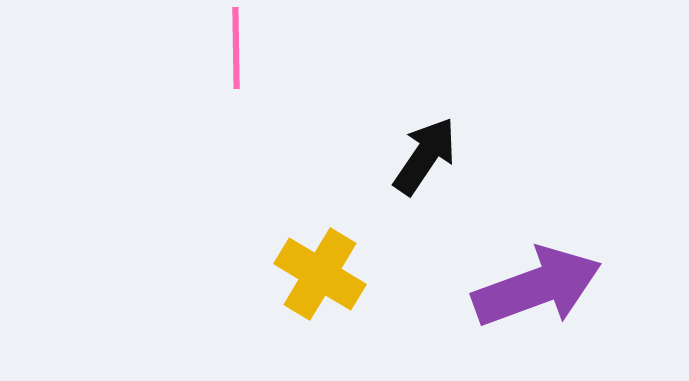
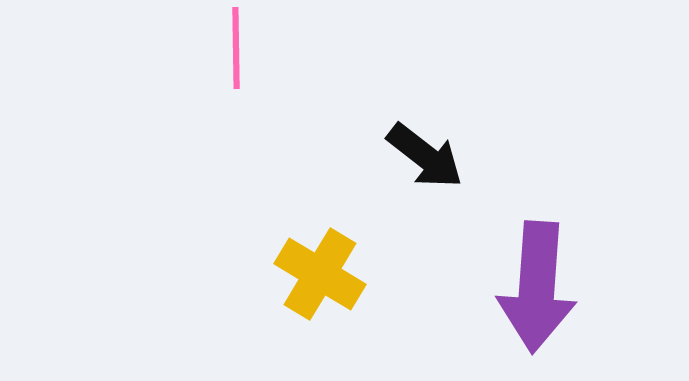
black arrow: rotated 94 degrees clockwise
purple arrow: rotated 114 degrees clockwise
